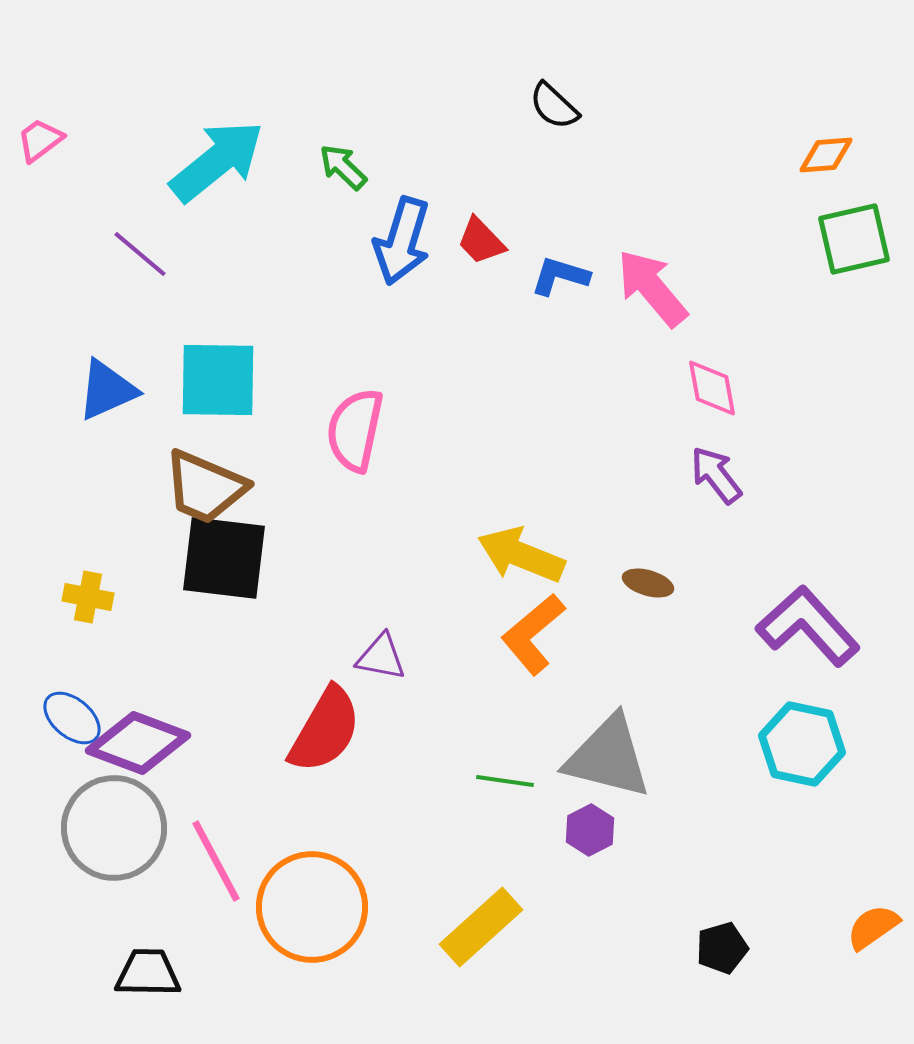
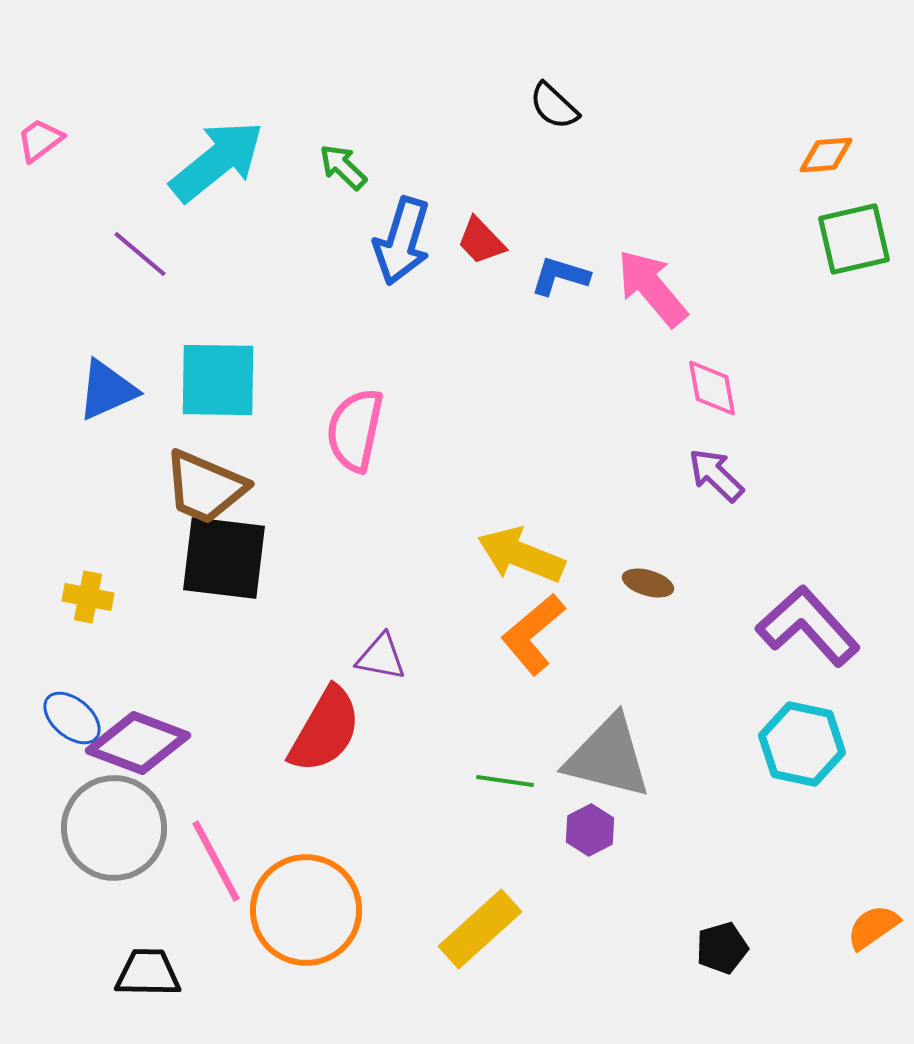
purple arrow: rotated 8 degrees counterclockwise
orange circle: moved 6 px left, 3 px down
yellow rectangle: moved 1 px left, 2 px down
